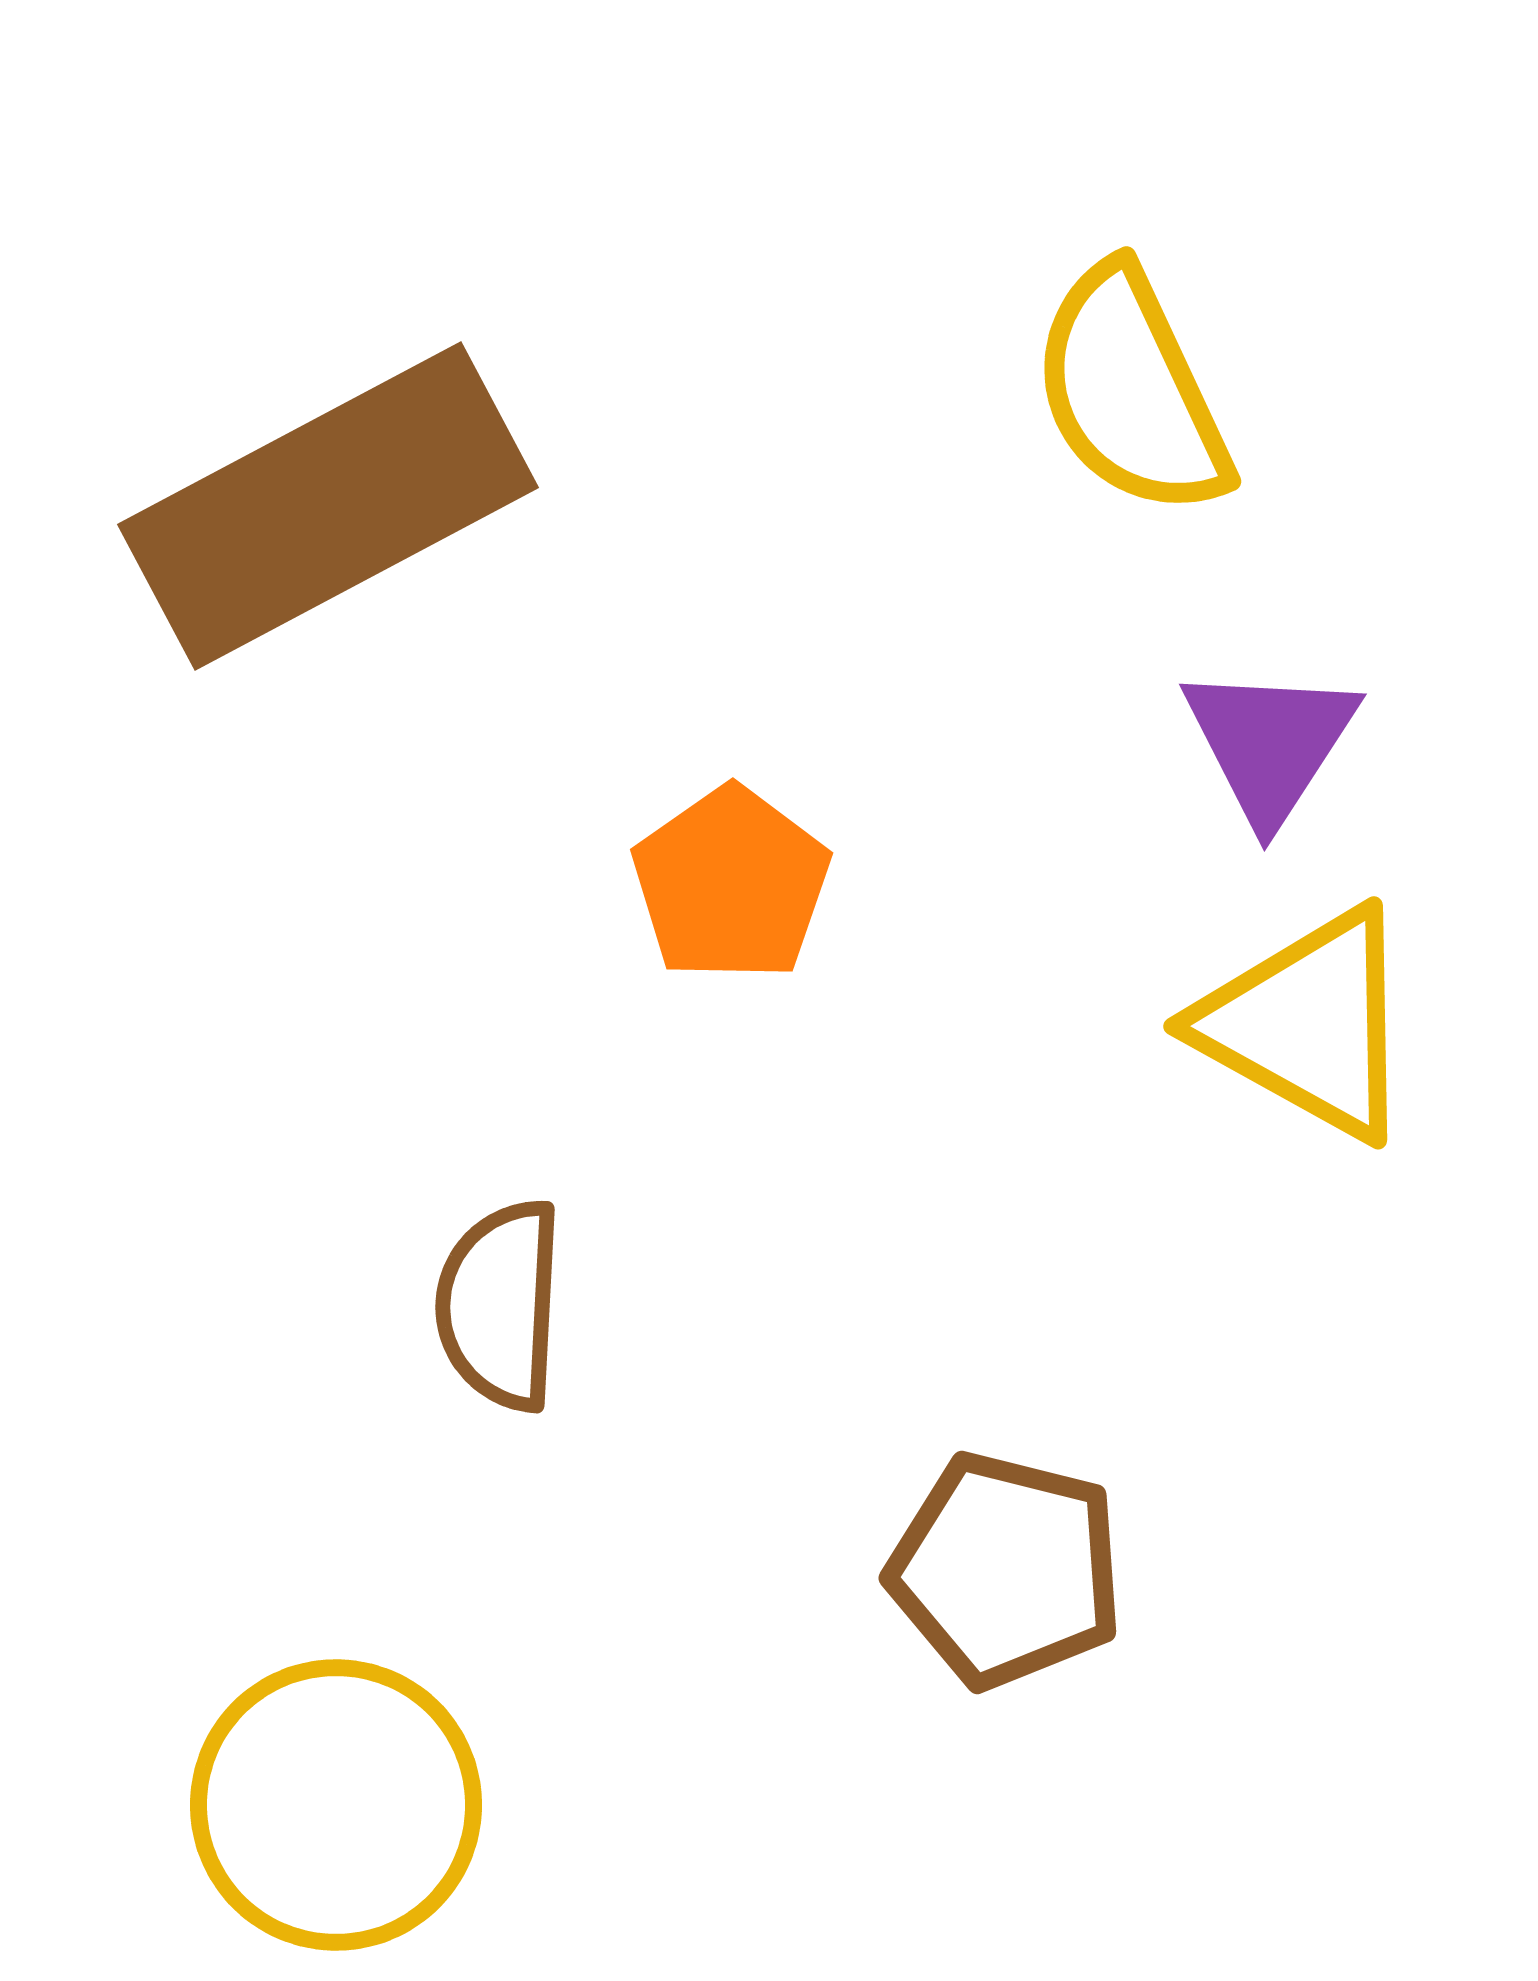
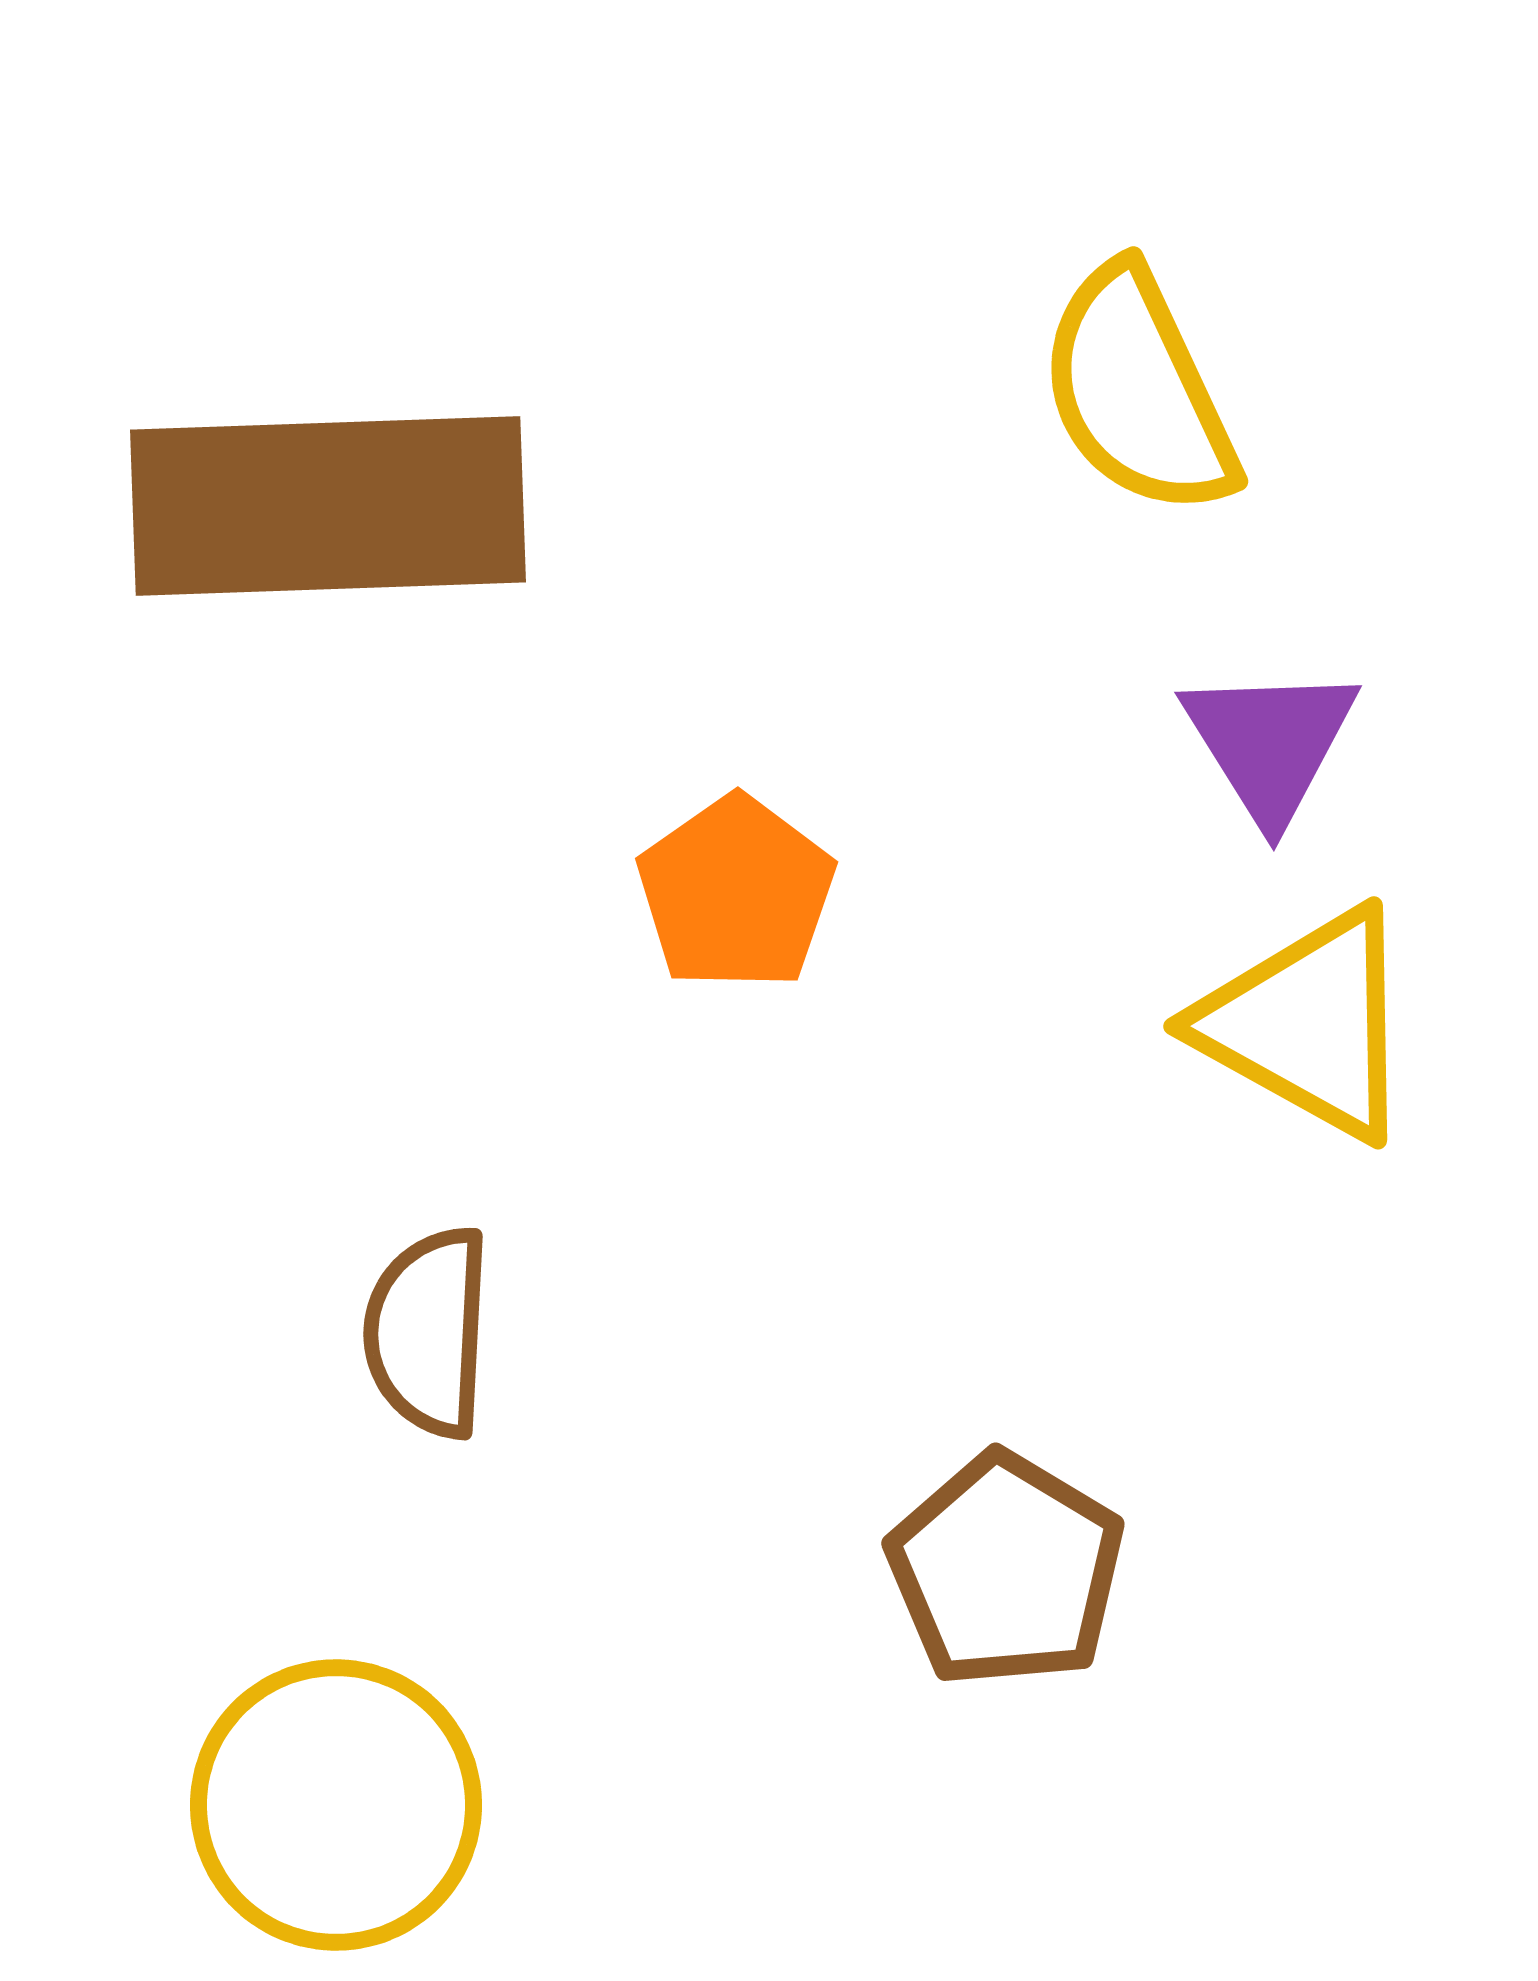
yellow semicircle: moved 7 px right
brown rectangle: rotated 26 degrees clockwise
purple triangle: rotated 5 degrees counterclockwise
orange pentagon: moved 5 px right, 9 px down
brown semicircle: moved 72 px left, 27 px down
brown pentagon: rotated 17 degrees clockwise
